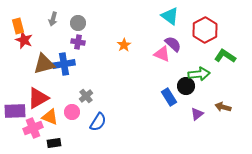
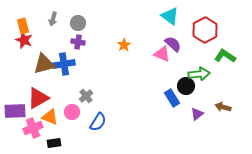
orange rectangle: moved 5 px right
blue rectangle: moved 3 px right, 1 px down
